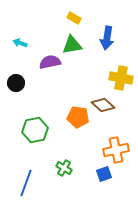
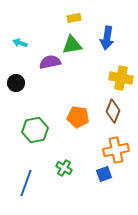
yellow rectangle: rotated 40 degrees counterclockwise
brown diamond: moved 10 px right, 6 px down; rotated 70 degrees clockwise
